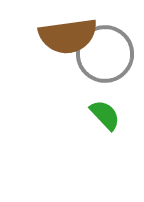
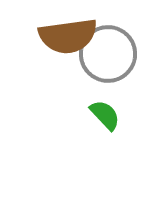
gray circle: moved 3 px right
